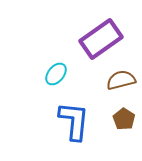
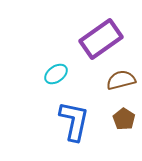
cyan ellipse: rotated 15 degrees clockwise
blue L-shape: rotated 6 degrees clockwise
